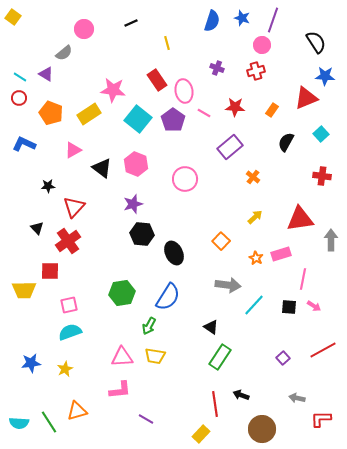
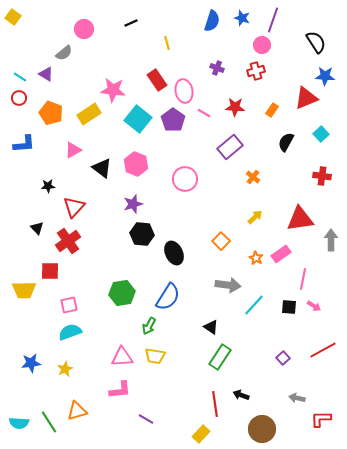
blue L-shape at (24, 144): rotated 150 degrees clockwise
pink rectangle at (281, 254): rotated 18 degrees counterclockwise
